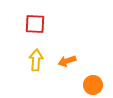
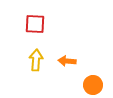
orange arrow: rotated 24 degrees clockwise
